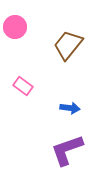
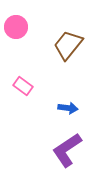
pink circle: moved 1 px right
blue arrow: moved 2 px left
purple L-shape: rotated 15 degrees counterclockwise
